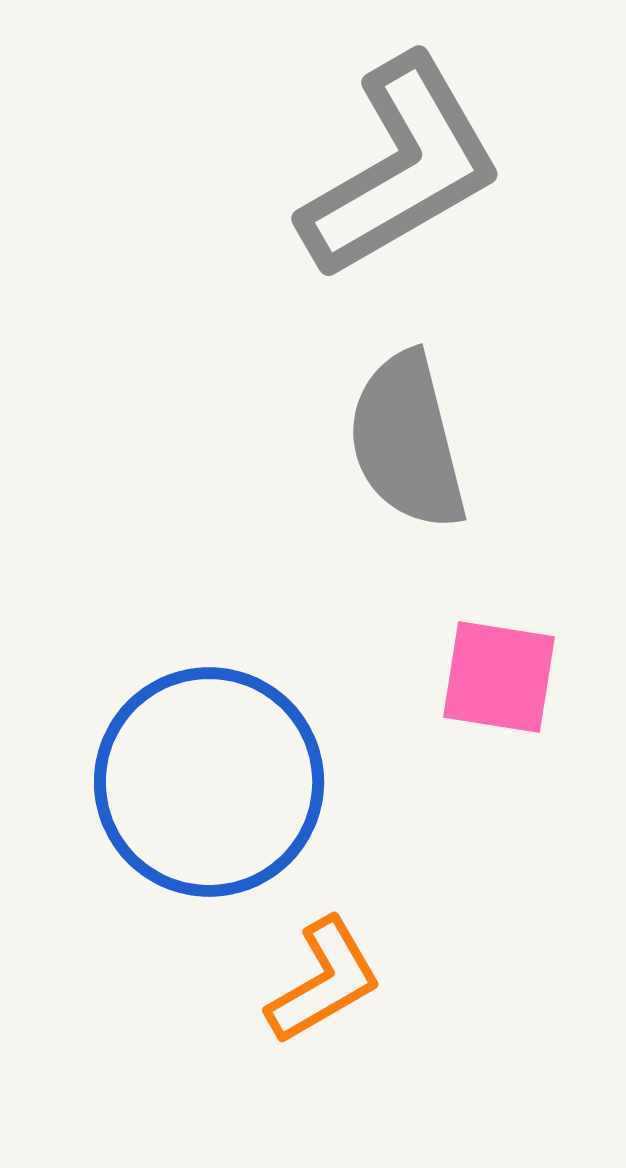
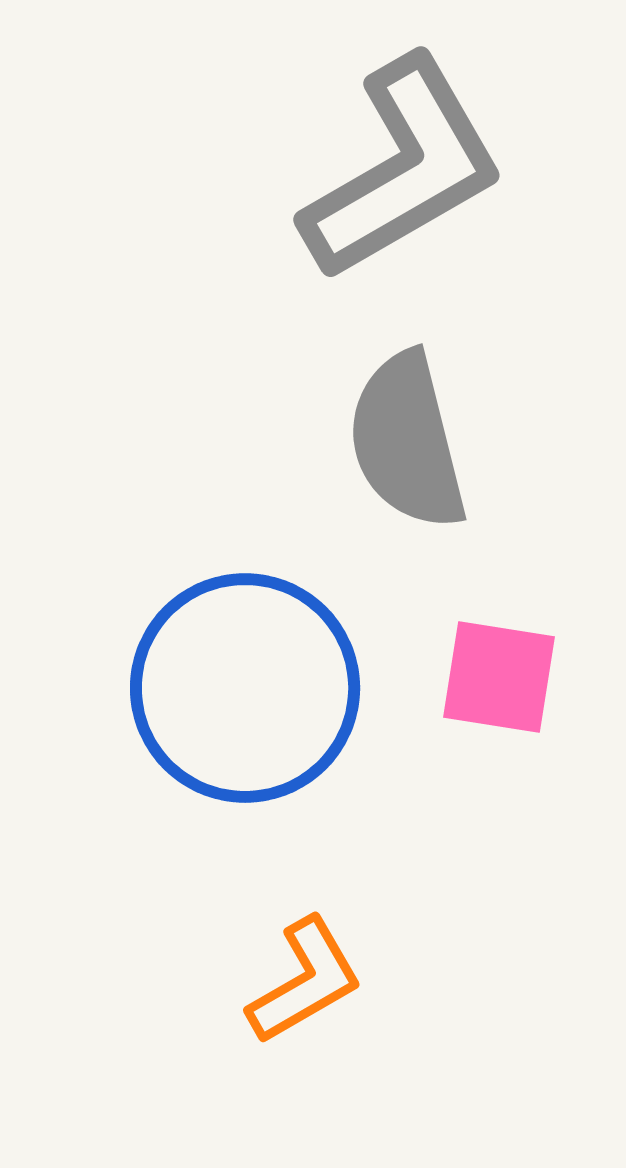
gray L-shape: moved 2 px right, 1 px down
blue circle: moved 36 px right, 94 px up
orange L-shape: moved 19 px left
